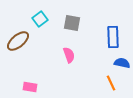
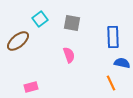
pink rectangle: moved 1 px right; rotated 24 degrees counterclockwise
